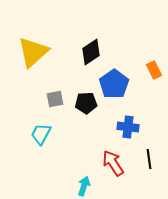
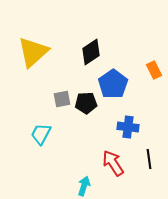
blue pentagon: moved 1 px left
gray square: moved 7 px right
